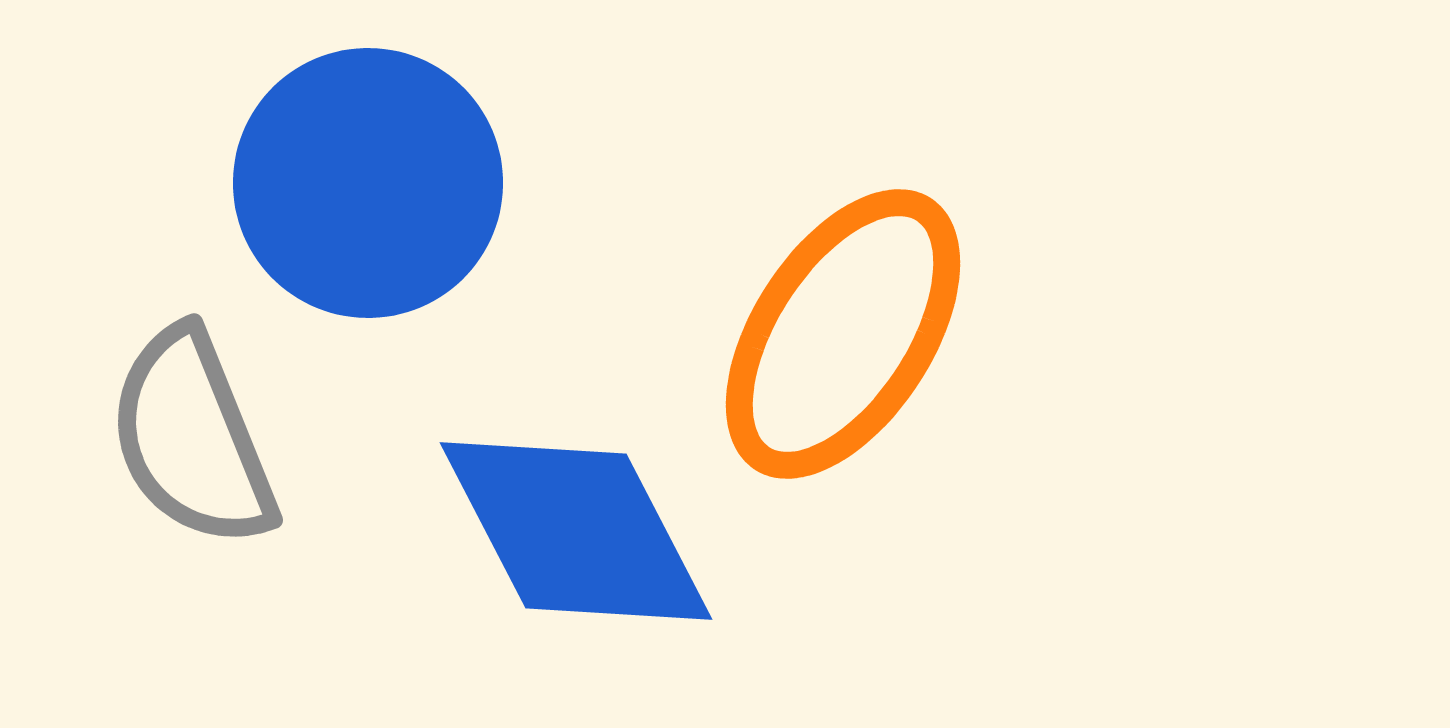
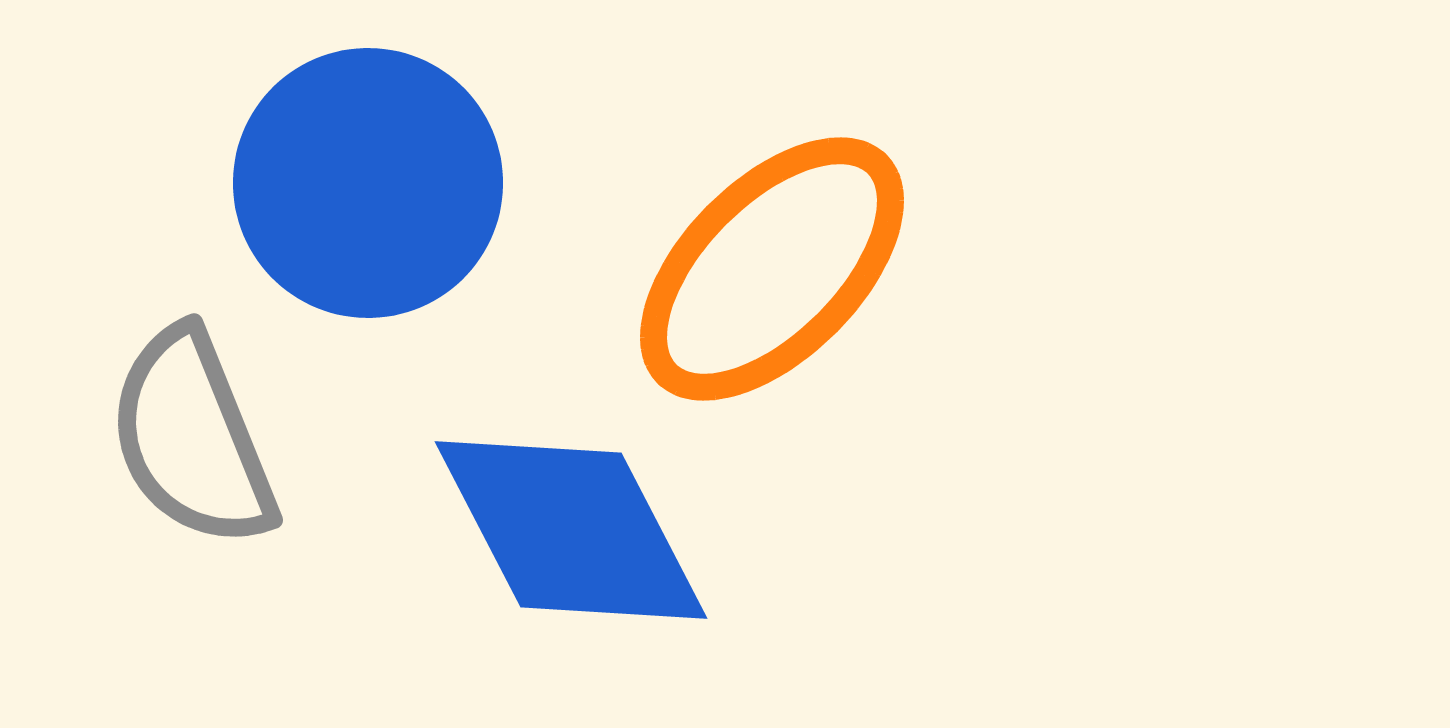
orange ellipse: moved 71 px left, 65 px up; rotated 12 degrees clockwise
blue diamond: moved 5 px left, 1 px up
